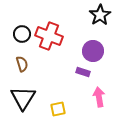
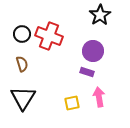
purple rectangle: moved 4 px right
yellow square: moved 14 px right, 6 px up
